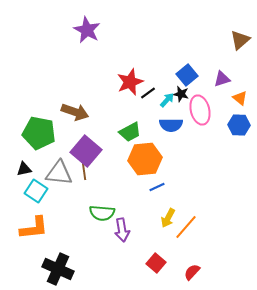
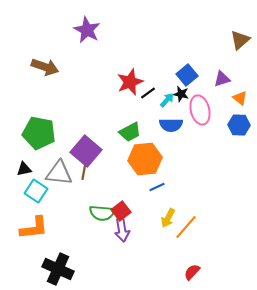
brown arrow: moved 30 px left, 45 px up
brown line: rotated 18 degrees clockwise
red square: moved 35 px left, 52 px up; rotated 12 degrees clockwise
